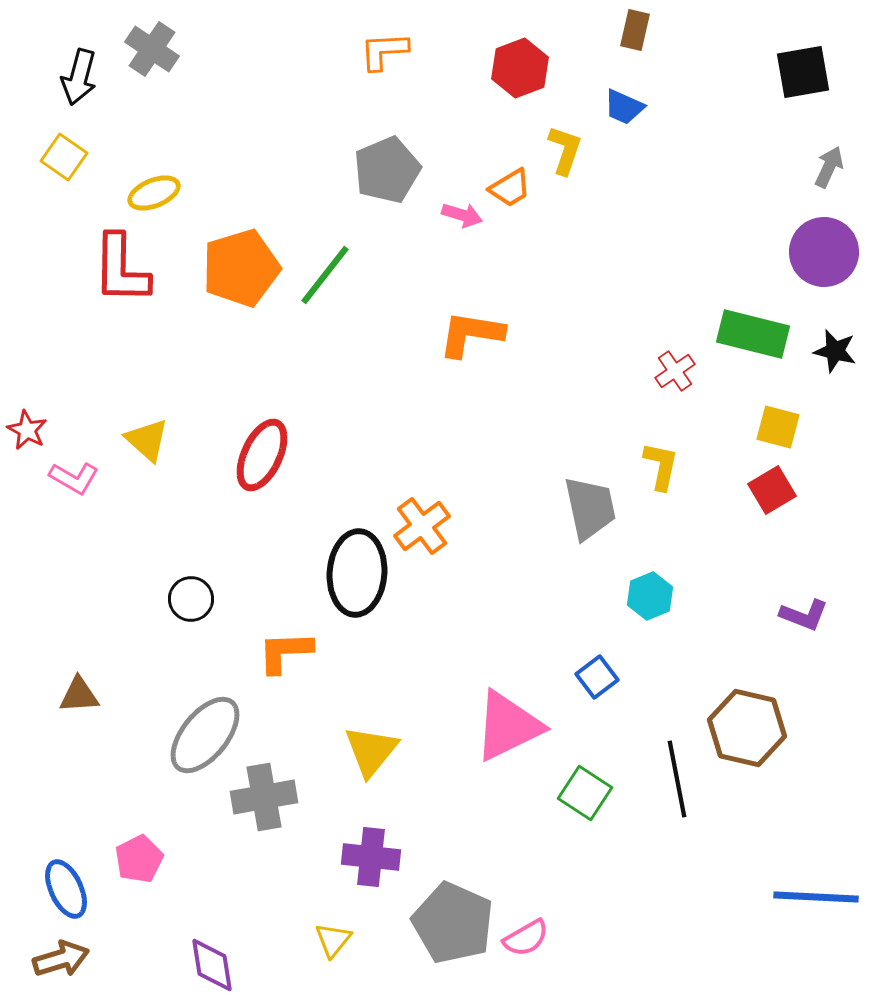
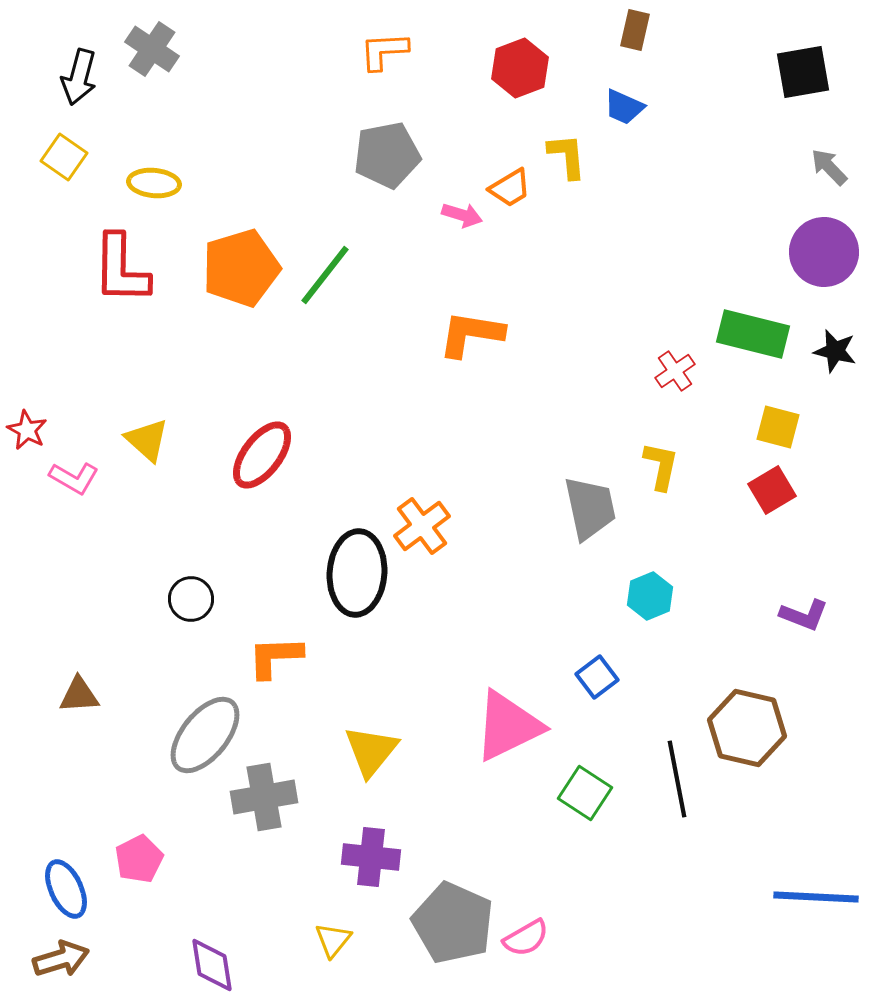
yellow L-shape at (565, 150): moved 2 px right, 6 px down; rotated 24 degrees counterclockwise
gray arrow at (829, 167): rotated 69 degrees counterclockwise
gray pentagon at (387, 170): moved 15 px up; rotated 12 degrees clockwise
yellow ellipse at (154, 193): moved 10 px up; rotated 27 degrees clockwise
red ellipse at (262, 455): rotated 12 degrees clockwise
orange L-shape at (285, 652): moved 10 px left, 5 px down
